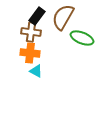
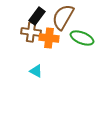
orange cross: moved 19 px right, 15 px up
